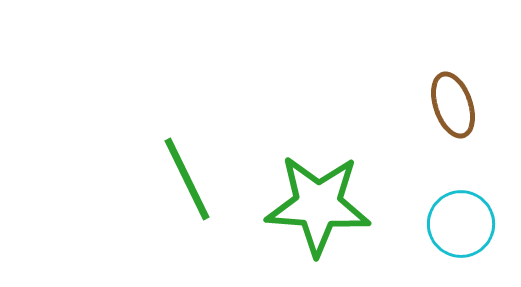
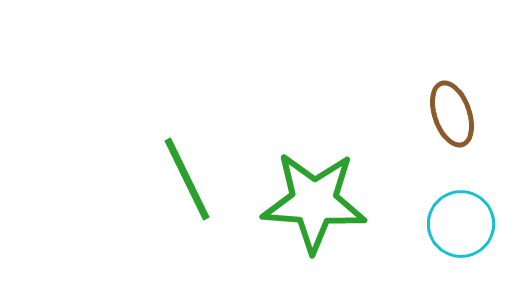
brown ellipse: moved 1 px left, 9 px down
green star: moved 4 px left, 3 px up
